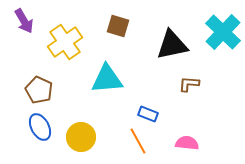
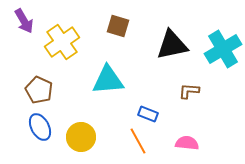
cyan cross: moved 17 px down; rotated 15 degrees clockwise
yellow cross: moved 3 px left
cyan triangle: moved 1 px right, 1 px down
brown L-shape: moved 7 px down
